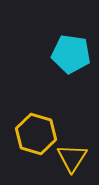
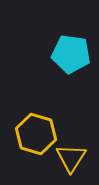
yellow triangle: moved 1 px left
